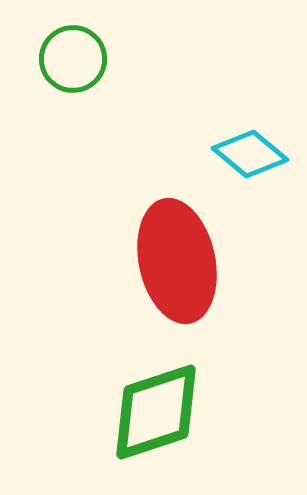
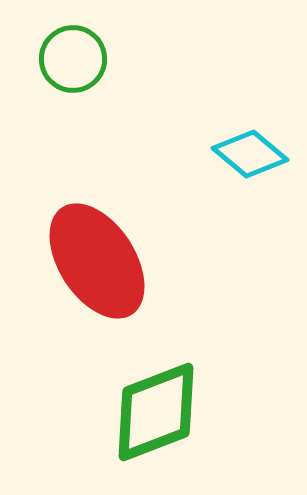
red ellipse: moved 80 px left; rotated 21 degrees counterclockwise
green diamond: rotated 3 degrees counterclockwise
